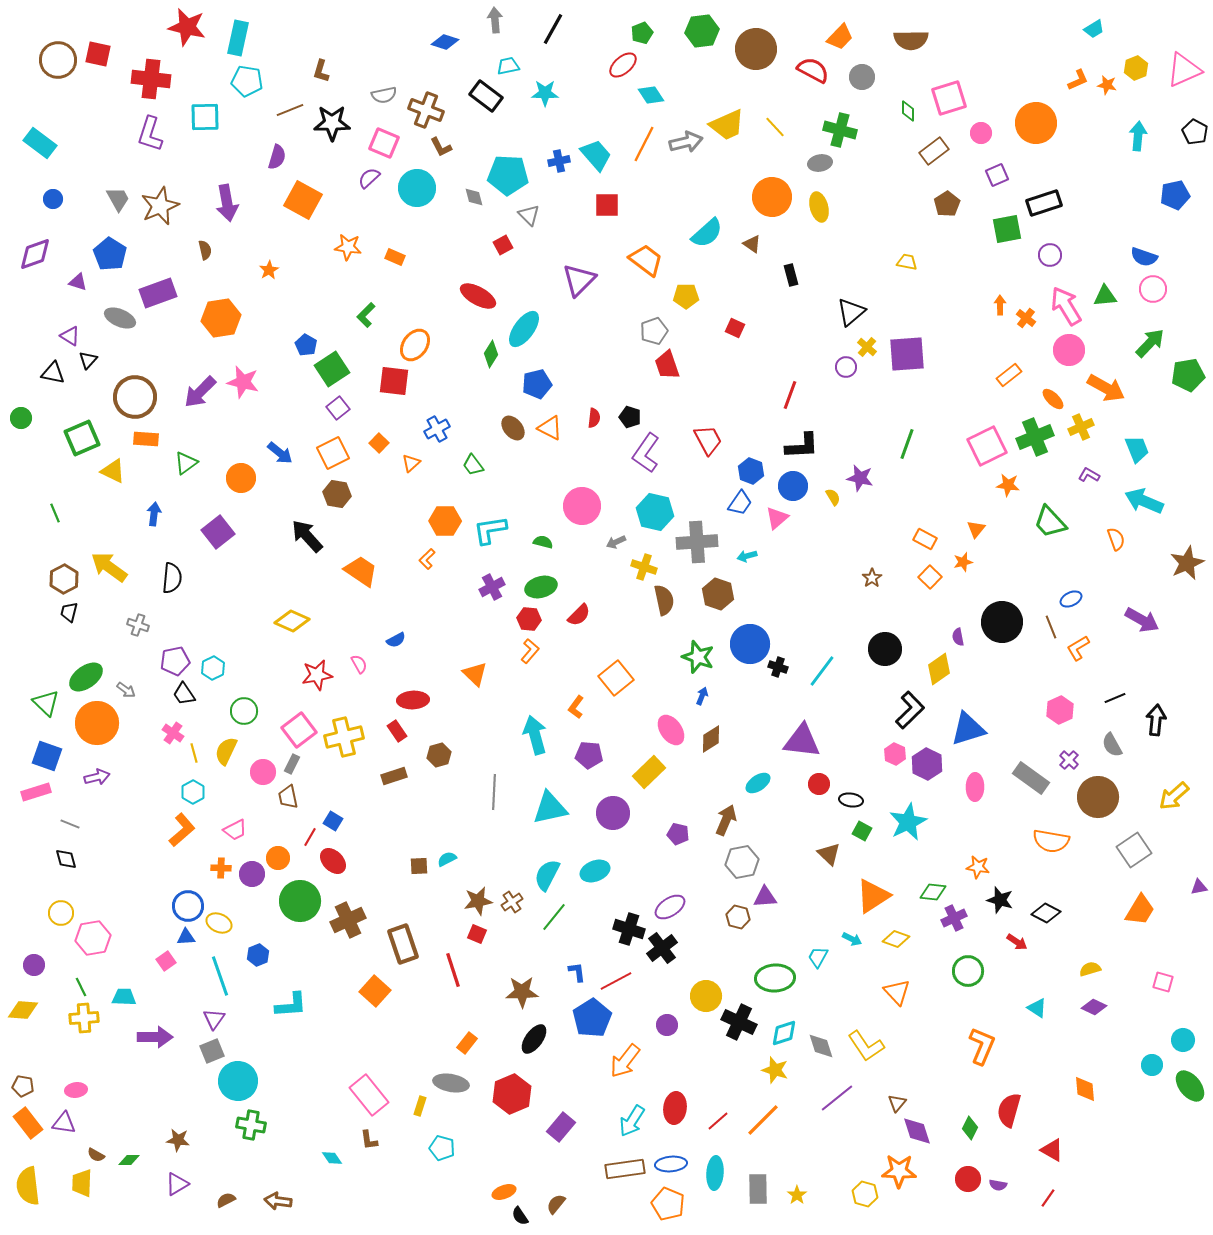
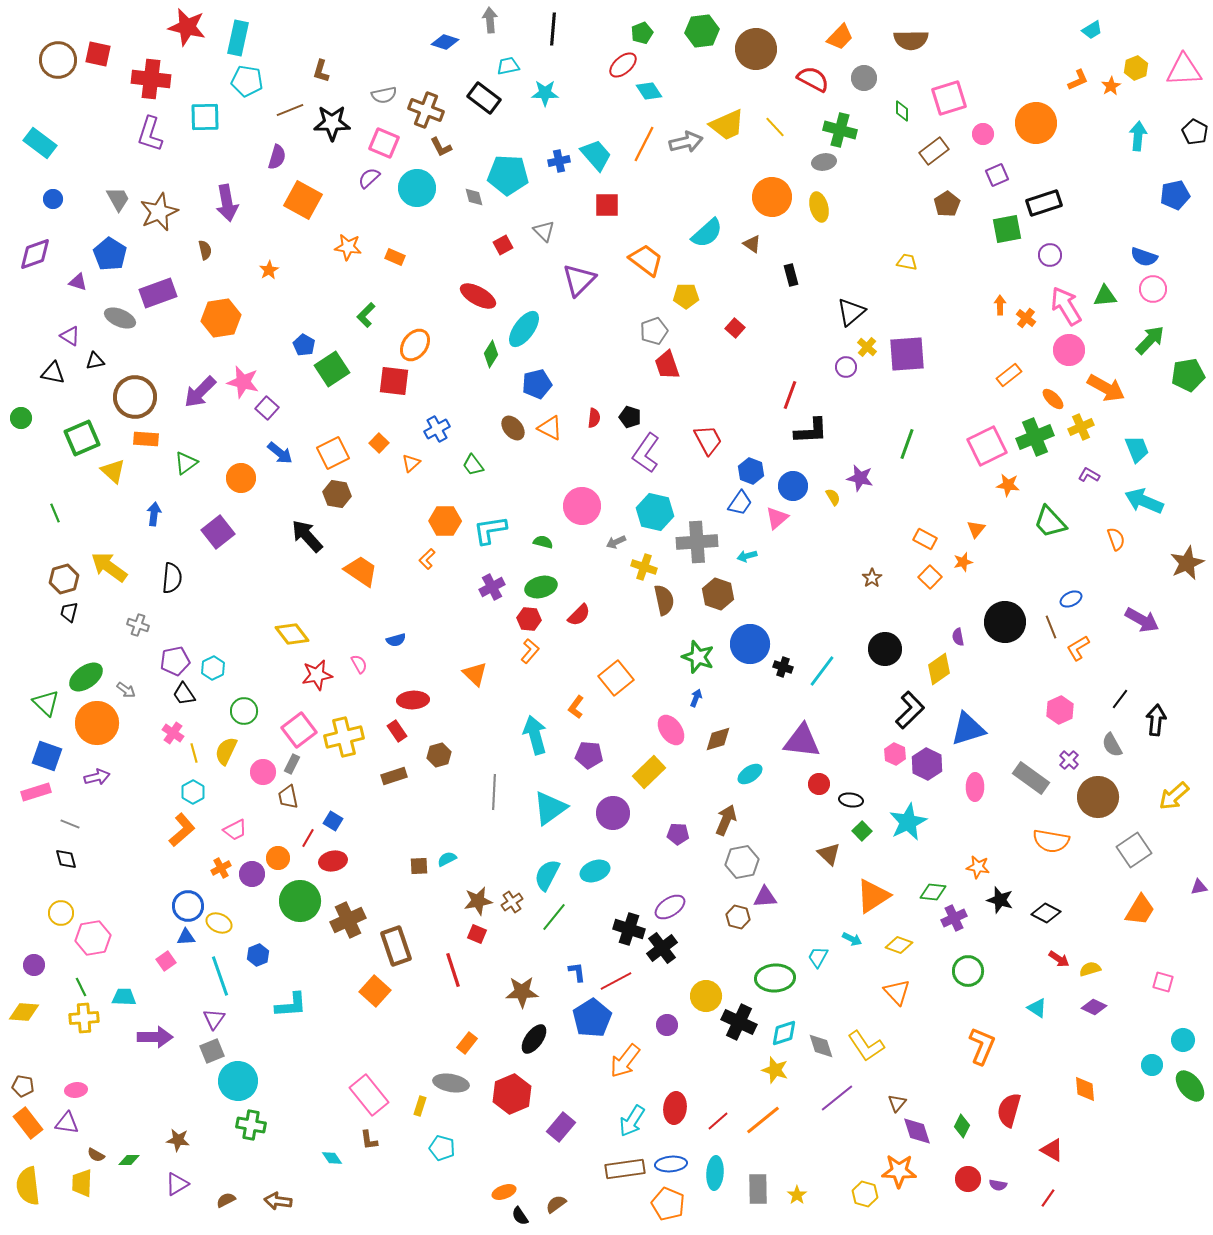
gray arrow at (495, 20): moved 5 px left
black line at (553, 29): rotated 24 degrees counterclockwise
cyan trapezoid at (1094, 29): moved 2 px left, 1 px down
red semicircle at (813, 70): moved 9 px down
pink triangle at (1184, 70): rotated 21 degrees clockwise
gray circle at (862, 77): moved 2 px right, 1 px down
orange star at (1107, 85): moved 4 px right, 1 px down; rotated 30 degrees clockwise
cyan diamond at (651, 95): moved 2 px left, 4 px up
black rectangle at (486, 96): moved 2 px left, 2 px down
green diamond at (908, 111): moved 6 px left
pink circle at (981, 133): moved 2 px right, 1 px down
gray ellipse at (820, 163): moved 4 px right, 1 px up
brown star at (160, 206): moved 1 px left, 6 px down
gray triangle at (529, 215): moved 15 px right, 16 px down
red square at (735, 328): rotated 18 degrees clockwise
green arrow at (1150, 343): moved 3 px up
blue pentagon at (306, 345): moved 2 px left
black triangle at (88, 360): moved 7 px right, 1 px down; rotated 36 degrees clockwise
purple square at (338, 408): moved 71 px left; rotated 10 degrees counterclockwise
black L-shape at (802, 446): moved 9 px right, 15 px up
yellow triangle at (113, 471): rotated 16 degrees clockwise
brown hexagon at (64, 579): rotated 12 degrees clockwise
yellow diamond at (292, 621): moved 13 px down; rotated 28 degrees clockwise
black circle at (1002, 622): moved 3 px right
blue semicircle at (396, 640): rotated 12 degrees clockwise
black cross at (778, 667): moved 5 px right
blue arrow at (702, 696): moved 6 px left, 2 px down
black line at (1115, 698): moved 5 px right, 1 px down; rotated 30 degrees counterclockwise
brown diamond at (711, 739): moved 7 px right; rotated 16 degrees clockwise
cyan ellipse at (758, 783): moved 8 px left, 9 px up
cyan triangle at (550, 808): rotated 24 degrees counterclockwise
green square at (862, 831): rotated 18 degrees clockwise
purple pentagon at (678, 834): rotated 10 degrees counterclockwise
red line at (310, 837): moved 2 px left, 1 px down
red ellipse at (333, 861): rotated 56 degrees counterclockwise
orange cross at (221, 868): rotated 30 degrees counterclockwise
yellow diamond at (896, 939): moved 3 px right, 6 px down
red arrow at (1017, 942): moved 42 px right, 17 px down
brown rectangle at (403, 944): moved 7 px left, 2 px down
yellow diamond at (23, 1010): moved 1 px right, 2 px down
orange line at (763, 1120): rotated 6 degrees clockwise
purple triangle at (64, 1123): moved 3 px right
green diamond at (970, 1128): moved 8 px left, 2 px up
brown semicircle at (556, 1204): rotated 15 degrees clockwise
